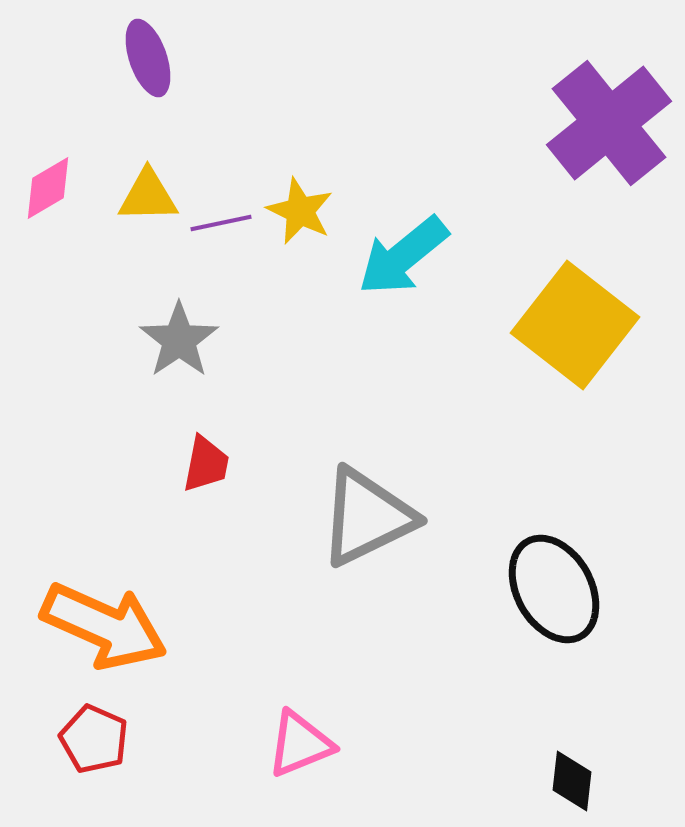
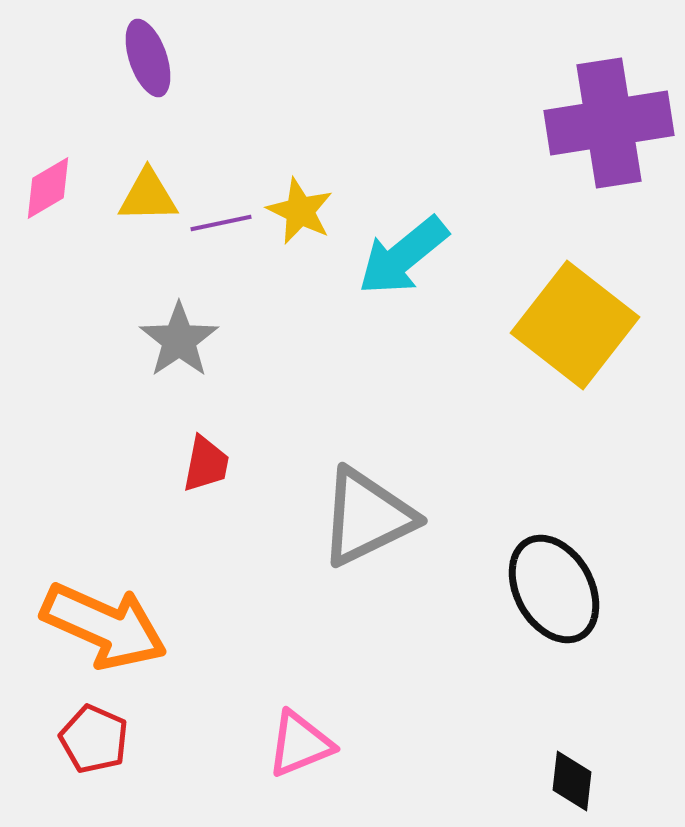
purple cross: rotated 30 degrees clockwise
